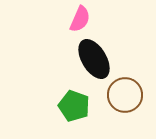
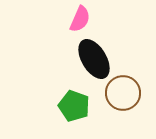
brown circle: moved 2 px left, 2 px up
